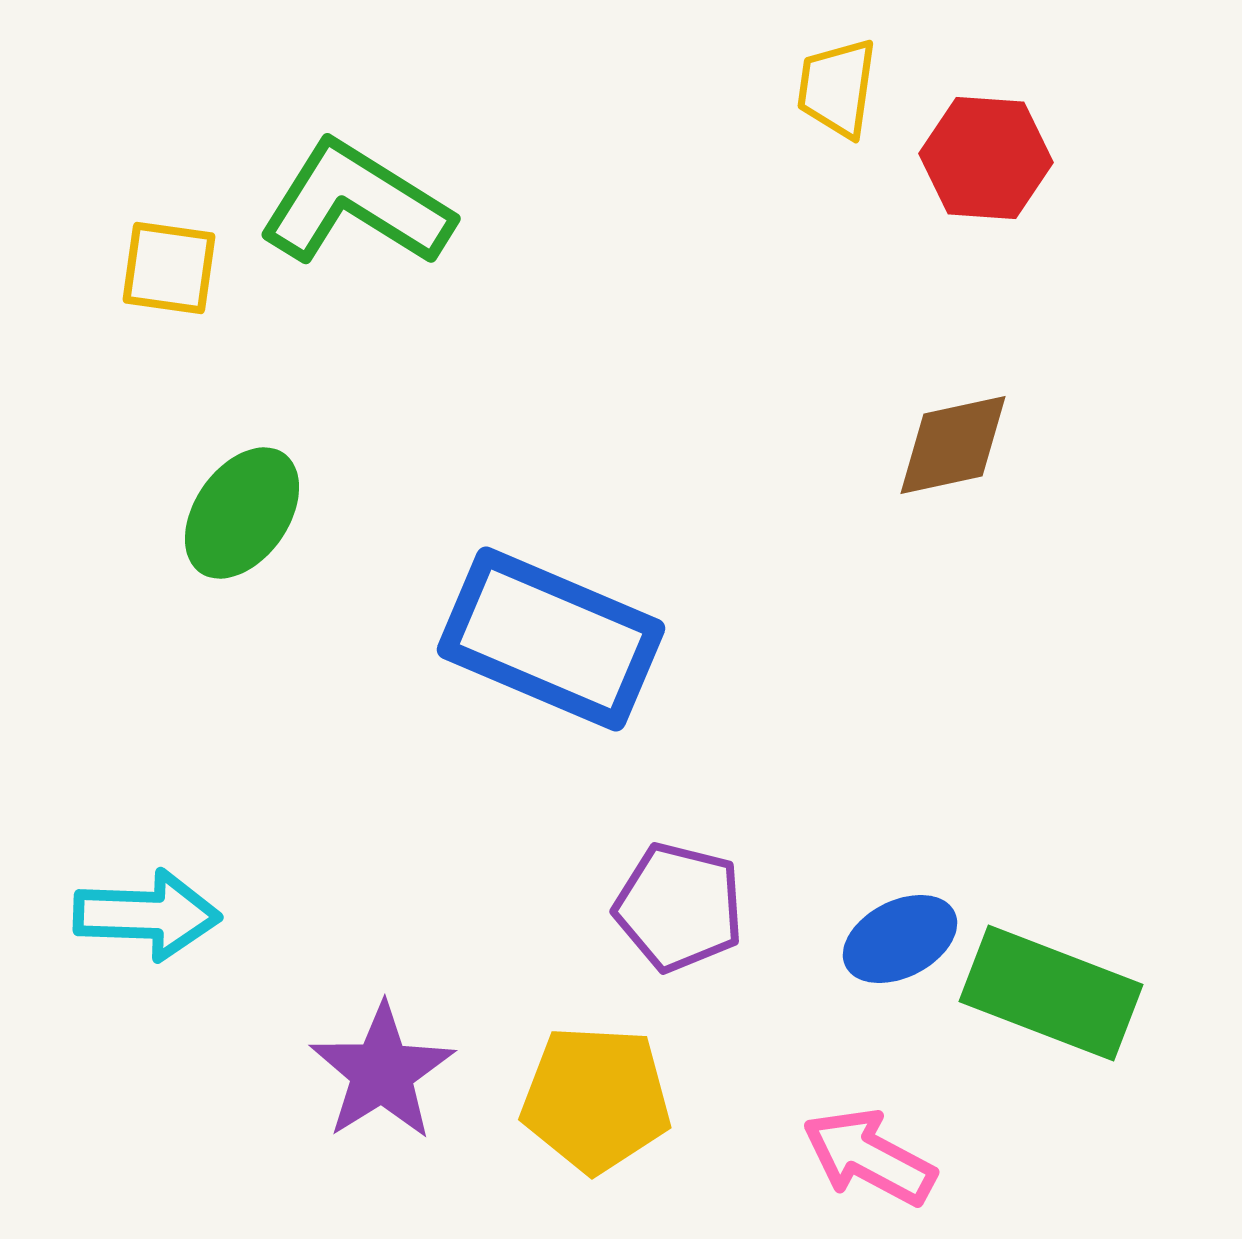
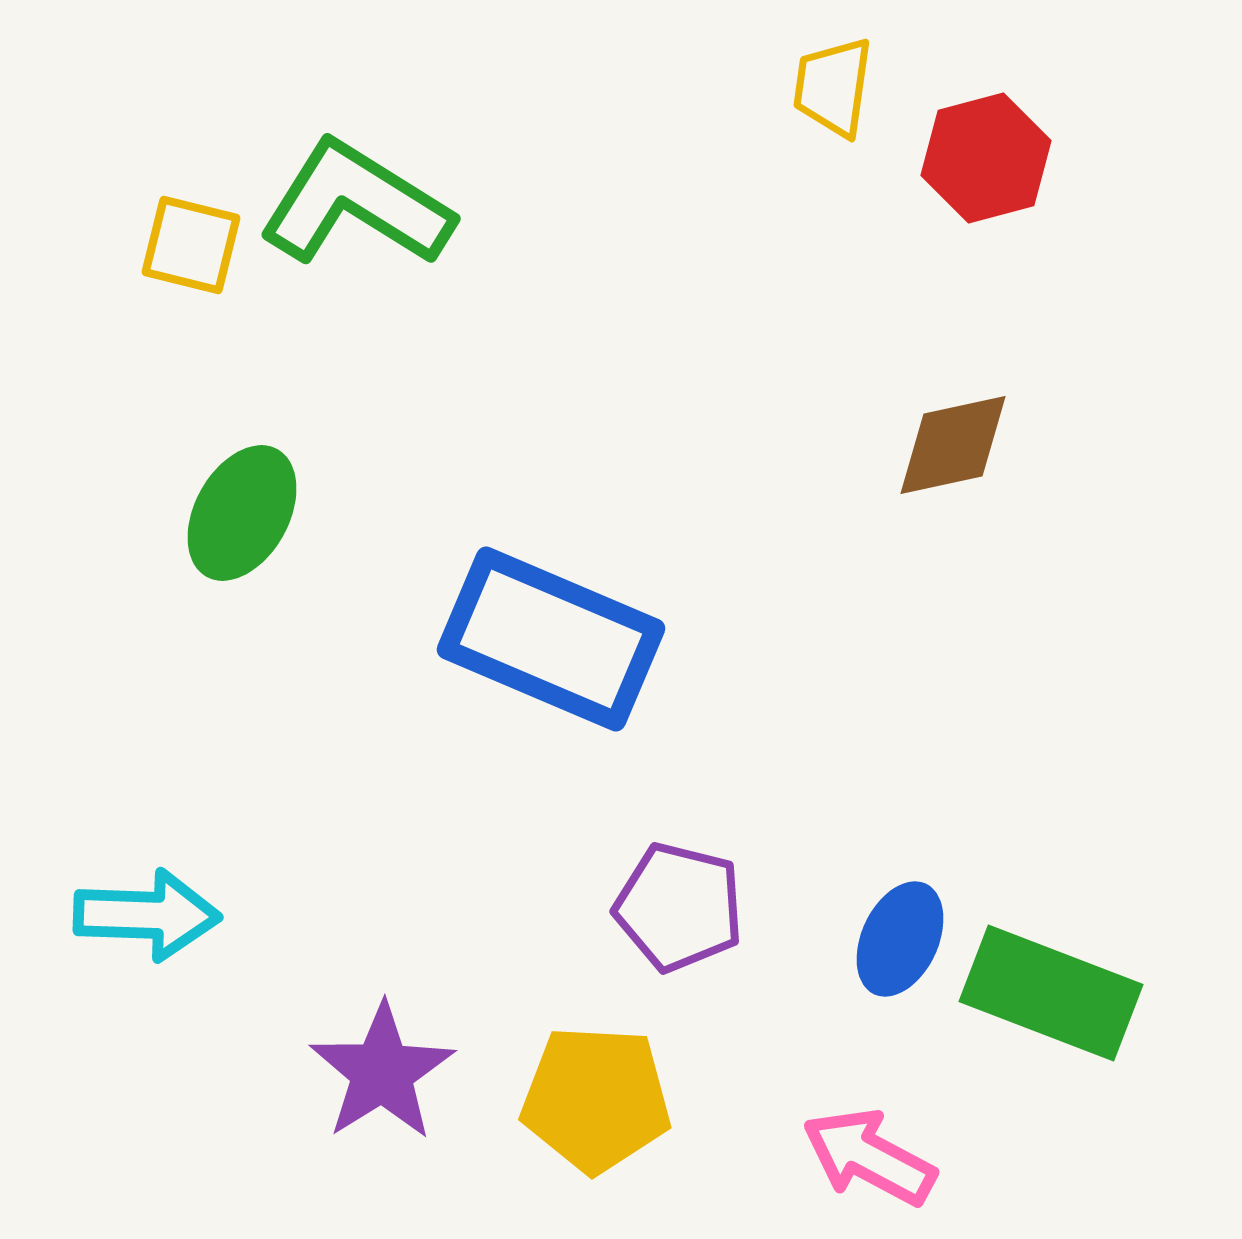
yellow trapezoid: moved 4 px left, 1 px up
red hexagon: rotated 19 degrees counterclockwise
yellow square: moved 22 px right, 23 px up; rotated 6 degrees clockwise
green ellipse: rotated 6 degrees counterclockwise
blue ellipse: rotated 38 degrees counterclockwise
